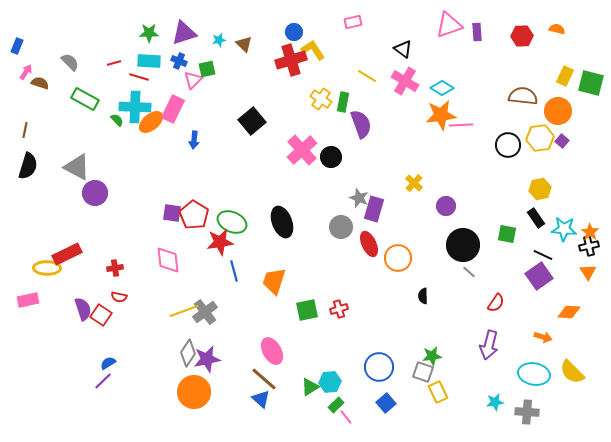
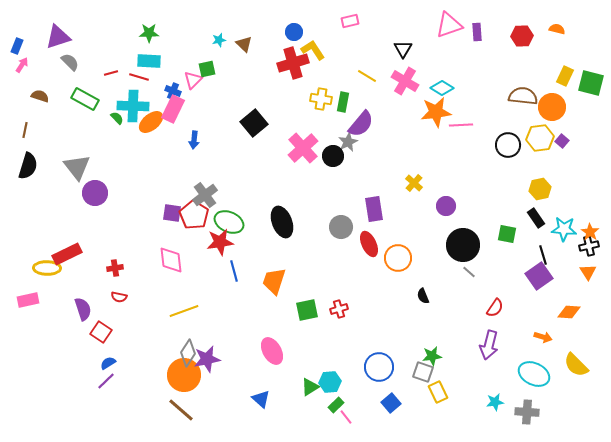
pink rectangle at (353, 22): moved 3 px left, 1 px up
purple triangle at (184, 33): moved 126 px left, 4 px down
black triangle at (403, 49): rotated 24 degrees clockwise
red cross at (291, 60): moved 2 px right, 3 px down
blue cross at (179, 61): moved 6 px left, 30 px down
red line at (114, 63): moved 3 px left, 10 px down
pink arrow at (26, 72): moved 4 px left, 7 px up
brown semicircle at (40, 83): moved 13 px down
yellow cross at (321, 99): rotated 25 degrees counterclockwise
cyan cross at (135, 107): moved 2 px left, 1 px up
orange circle at (558, 111): moved 6 px left, 4 px up
orange star at (441, 115): moved 5 px left, 3 px up
green semicircle at (117, 120): moved 2 px up
black square at (252, 121): moved 2 px right, 2 px down
purple semicircle at (361, 124): rotated 60 degrees clockwise
pink cross at (302, 150): moved 1 px right, 2 px up
black circle at (331, 157): moved 2 px right, 1 px up
gray triangle at (77, 167): rotated 24 degrees clockwise
gray star at (359, 198): moved 11 px left, 56 px up; rotated 24 degrees clockwise
purple rectangle at (374, 209): rotated 25 degrees counterclockwise
green ellipse at (232, 222): moved 3 px left
black line at (543, 255): rotated 48 degrees clockwise
pink diamond at (168, 260): moved 3 px right
black semicircle at (423, 296): rotated 21 degrees counterclockwise
red semicircle at (496, 303): moved 1 px left, 5 px down
gray cross at (205, 312): moved 117 px up
red square at (101, 315): moved 17 px down
yellow semicircle at (572, 372): moved 4 px right, 7 px up
cyan ellipse at (534, 374): rotated 16 degrees clockwise
brown line at (264, 379): moved 83 px left, 31 px down
purple line at (103, 381): moved 3 px right
orange circle at (194, 392): moved 10 px left, 17 px up
blue square at (386, 403): moved 5 px right
